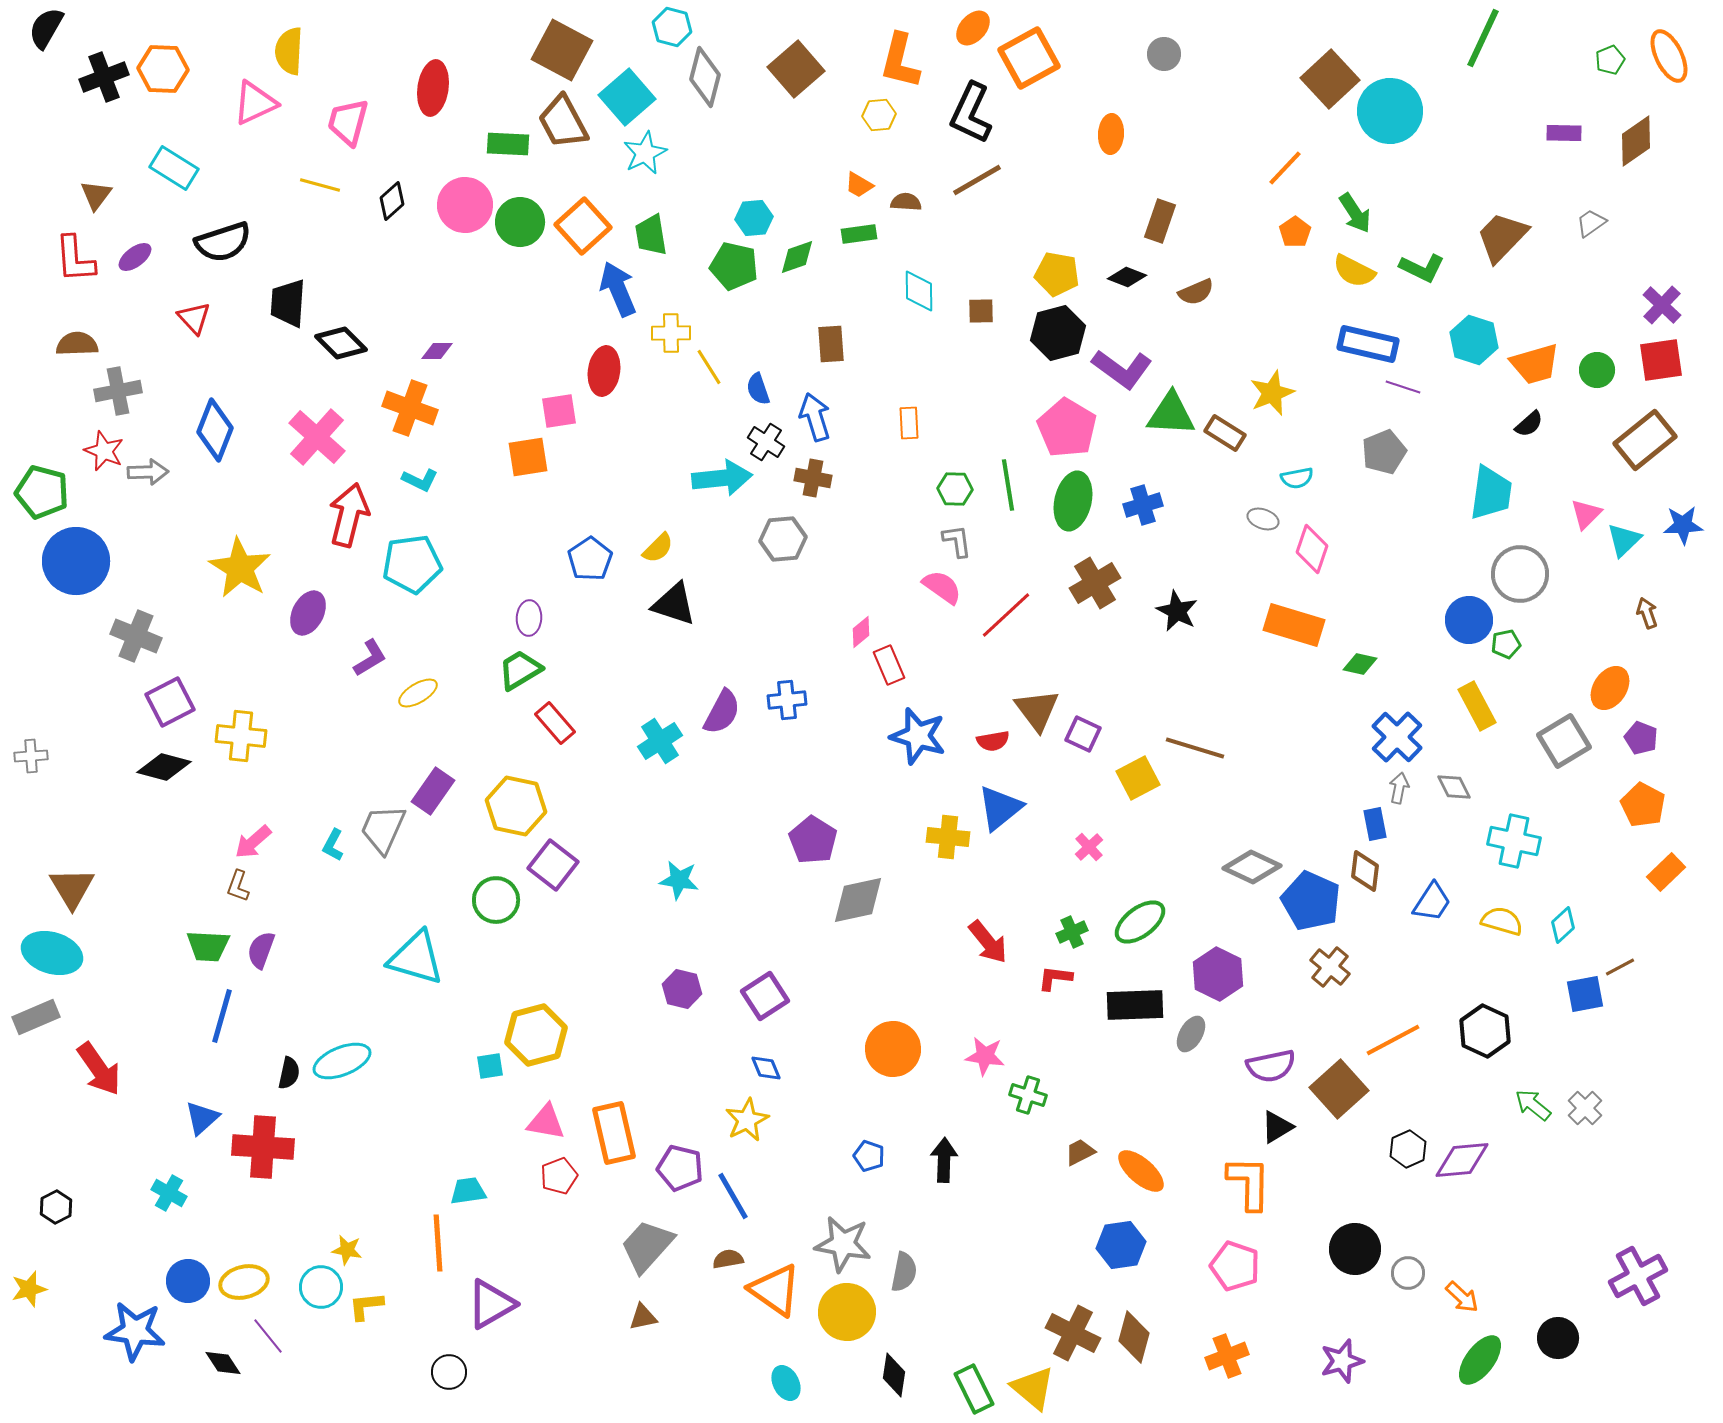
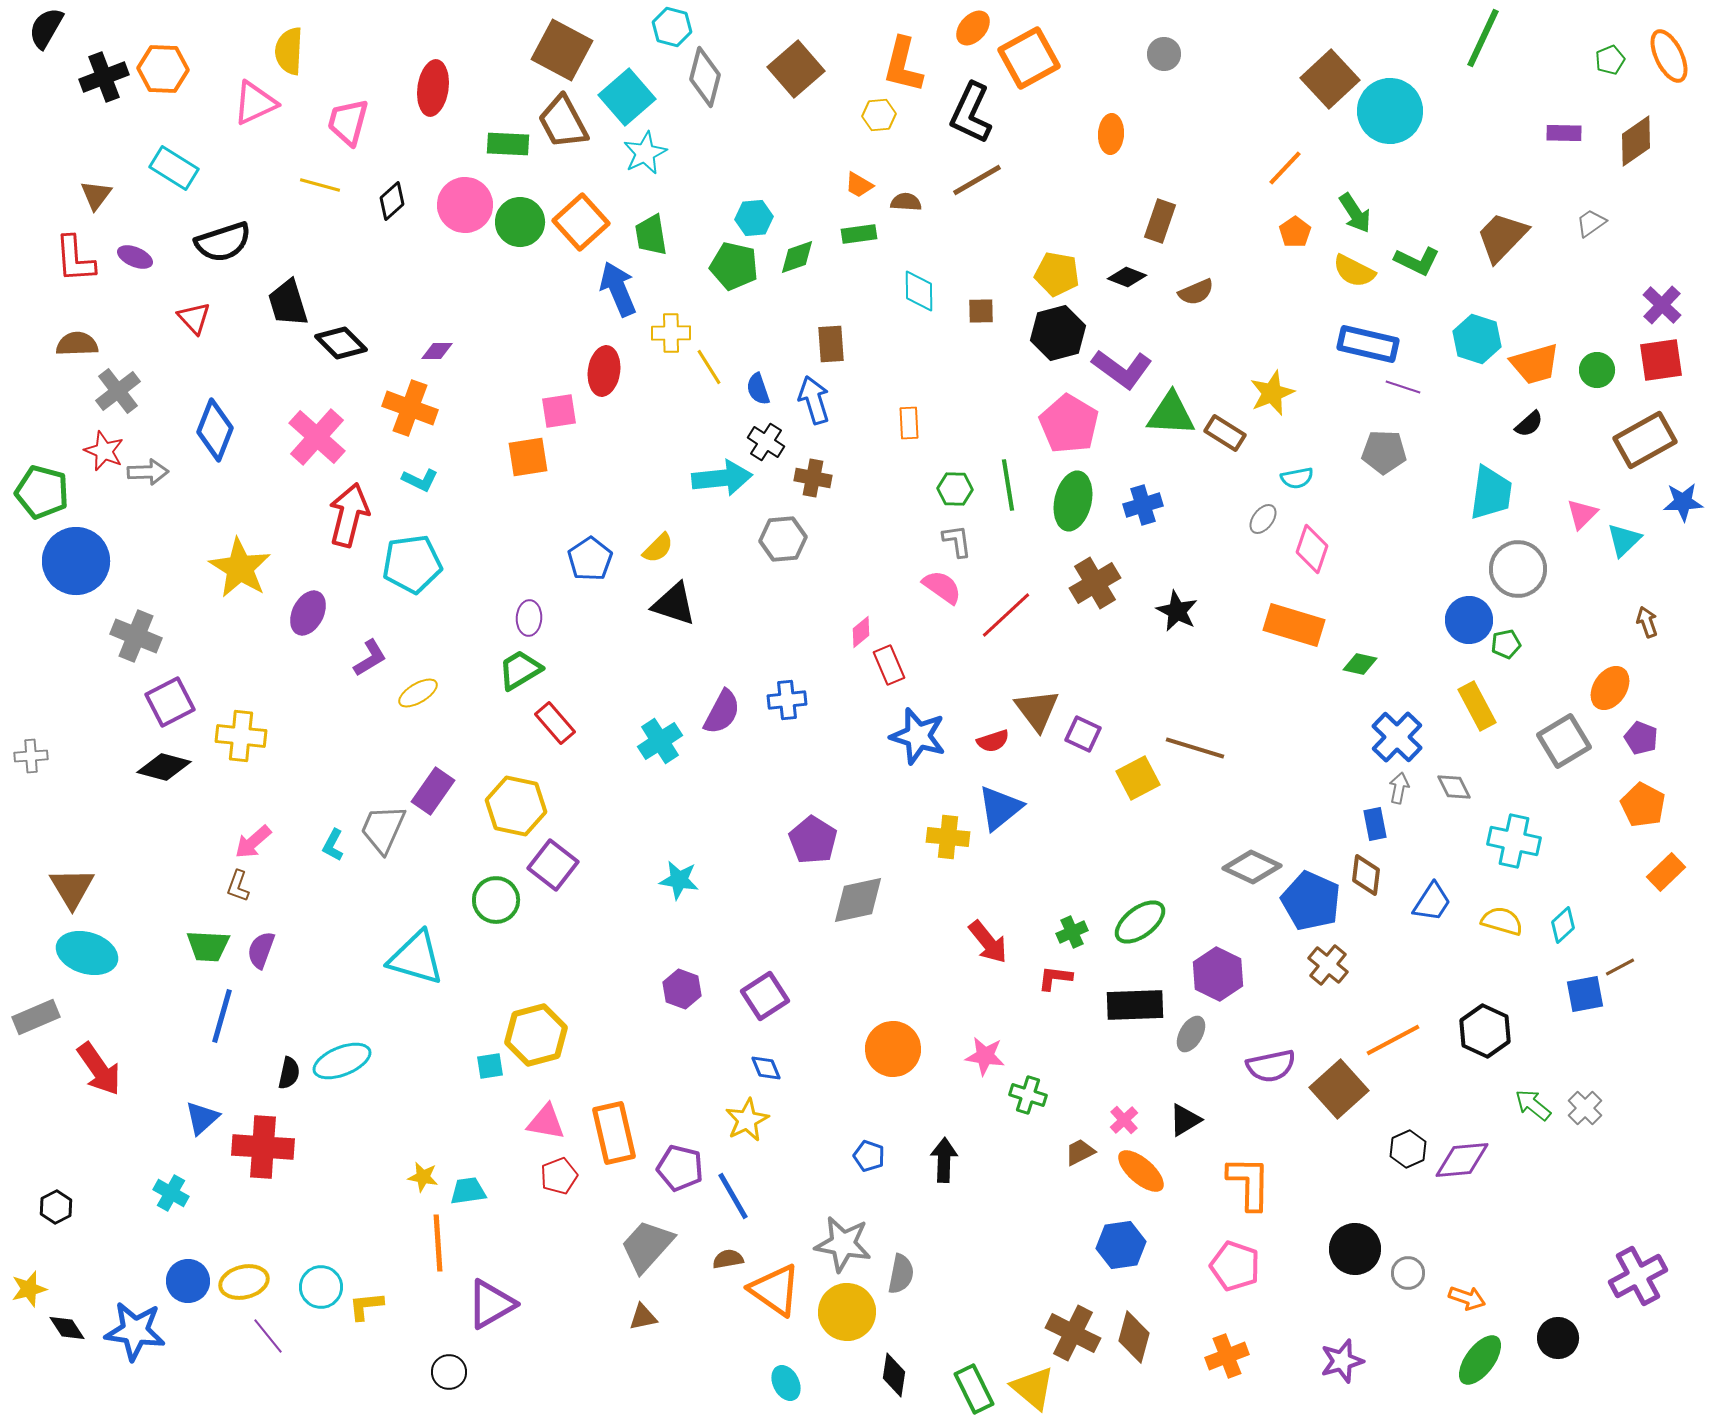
orange L-shape at (900, 61): moved 3 px right, 4 px down
orange square at (583, 226): moved 2 px left, 4 px up
purple ellipse at (135, 257): rotated 60 degrees clockwise
green L-shape at (1422, 268): moved 5 px left, 7 px up
black trapezoid at (288, 303): rotated 21 degrees counterclockwise
cyan hexagon at (1474, 340): moved 3 px right, 1 px up
gray cross at (118, 391): rotated 27 degrees counterclockwise
blue arrow at (815, 417): moved 1 px left, 17 px up
pink pentagon at (1067, 428): moved 2 px right, 4 px up
brown rectangle at (1645, 440): rotated 10 degrees clockwise
gray pentagon at (1384, 452): rotated 24 degrees clockwise
pink triangle at (1586, 514): moved 4 px left
gray ellipse at (1263, 519): rotated 72 degrees counterclockwise
blue star at (1683, 525): moved 23 px up
gray circle at (1520, 574): moved 2 px left, 5 px up
brown arrow at (1647, 613): moved 9 px down
red semicircle at (993, 741): rotated 8 degrees counterclockwise
pink cross at (1089, 847): moved 35 px right, 273 px down
brown diamond at (1365, 871): moved 1 px right, 4 px down
cyan ellipse at (52, 953): moved 35 px right
brown cross at (1330, 967): moved 2 px left, 2 px up
purple hexagon at (682, 989): rotated 6 degrees clockwise
black triangle at (1277, 1127): moved 92 px left, 7 px up
cyan cross at (169, 1193): moved 2 px right
yellow star at (347, 1250): moved 76 px right, 73 px up
gray semicircle at (904, 1272): moved 3 px left, 2 px down
orange arrow at (1462, 1297): moved 5 px right, 1 px down; rotated 24 degrees counterclockwise
black diamond at (223, 1363): moved 156 px left, 35 px up
